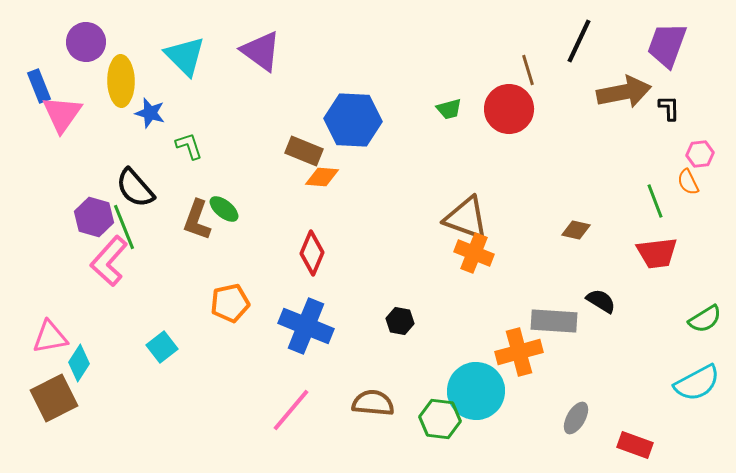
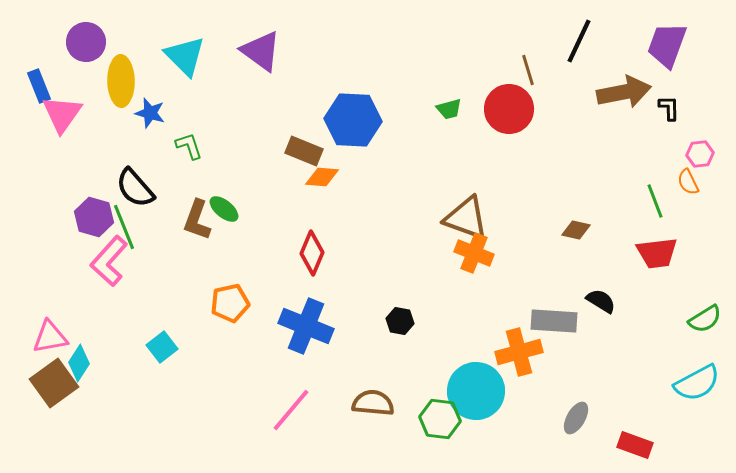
brown square at (54, 398): moved 15 px up; rotated 9 degrees counterclockwise
